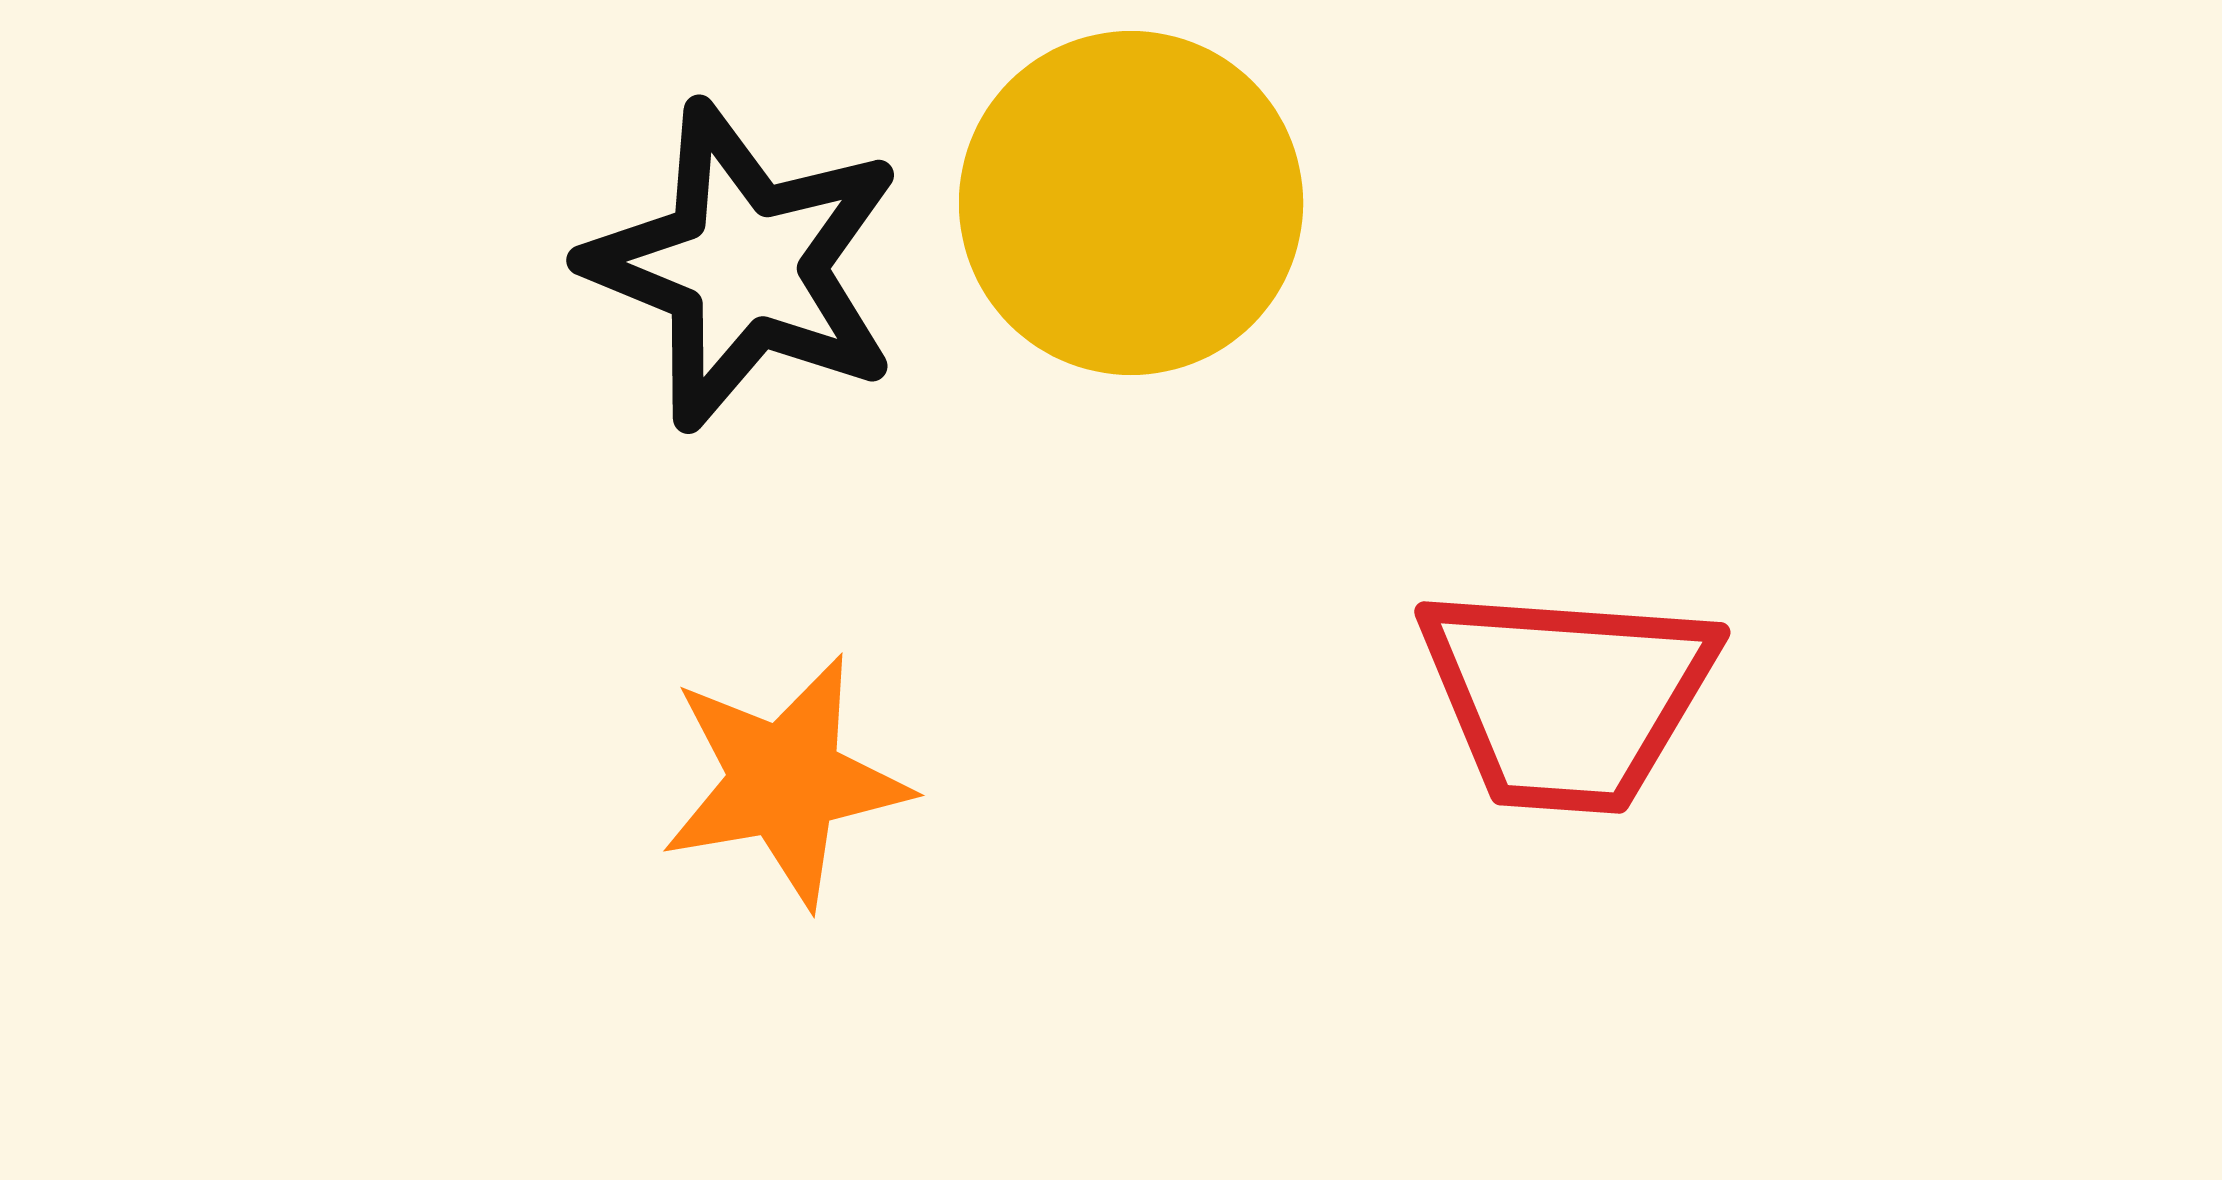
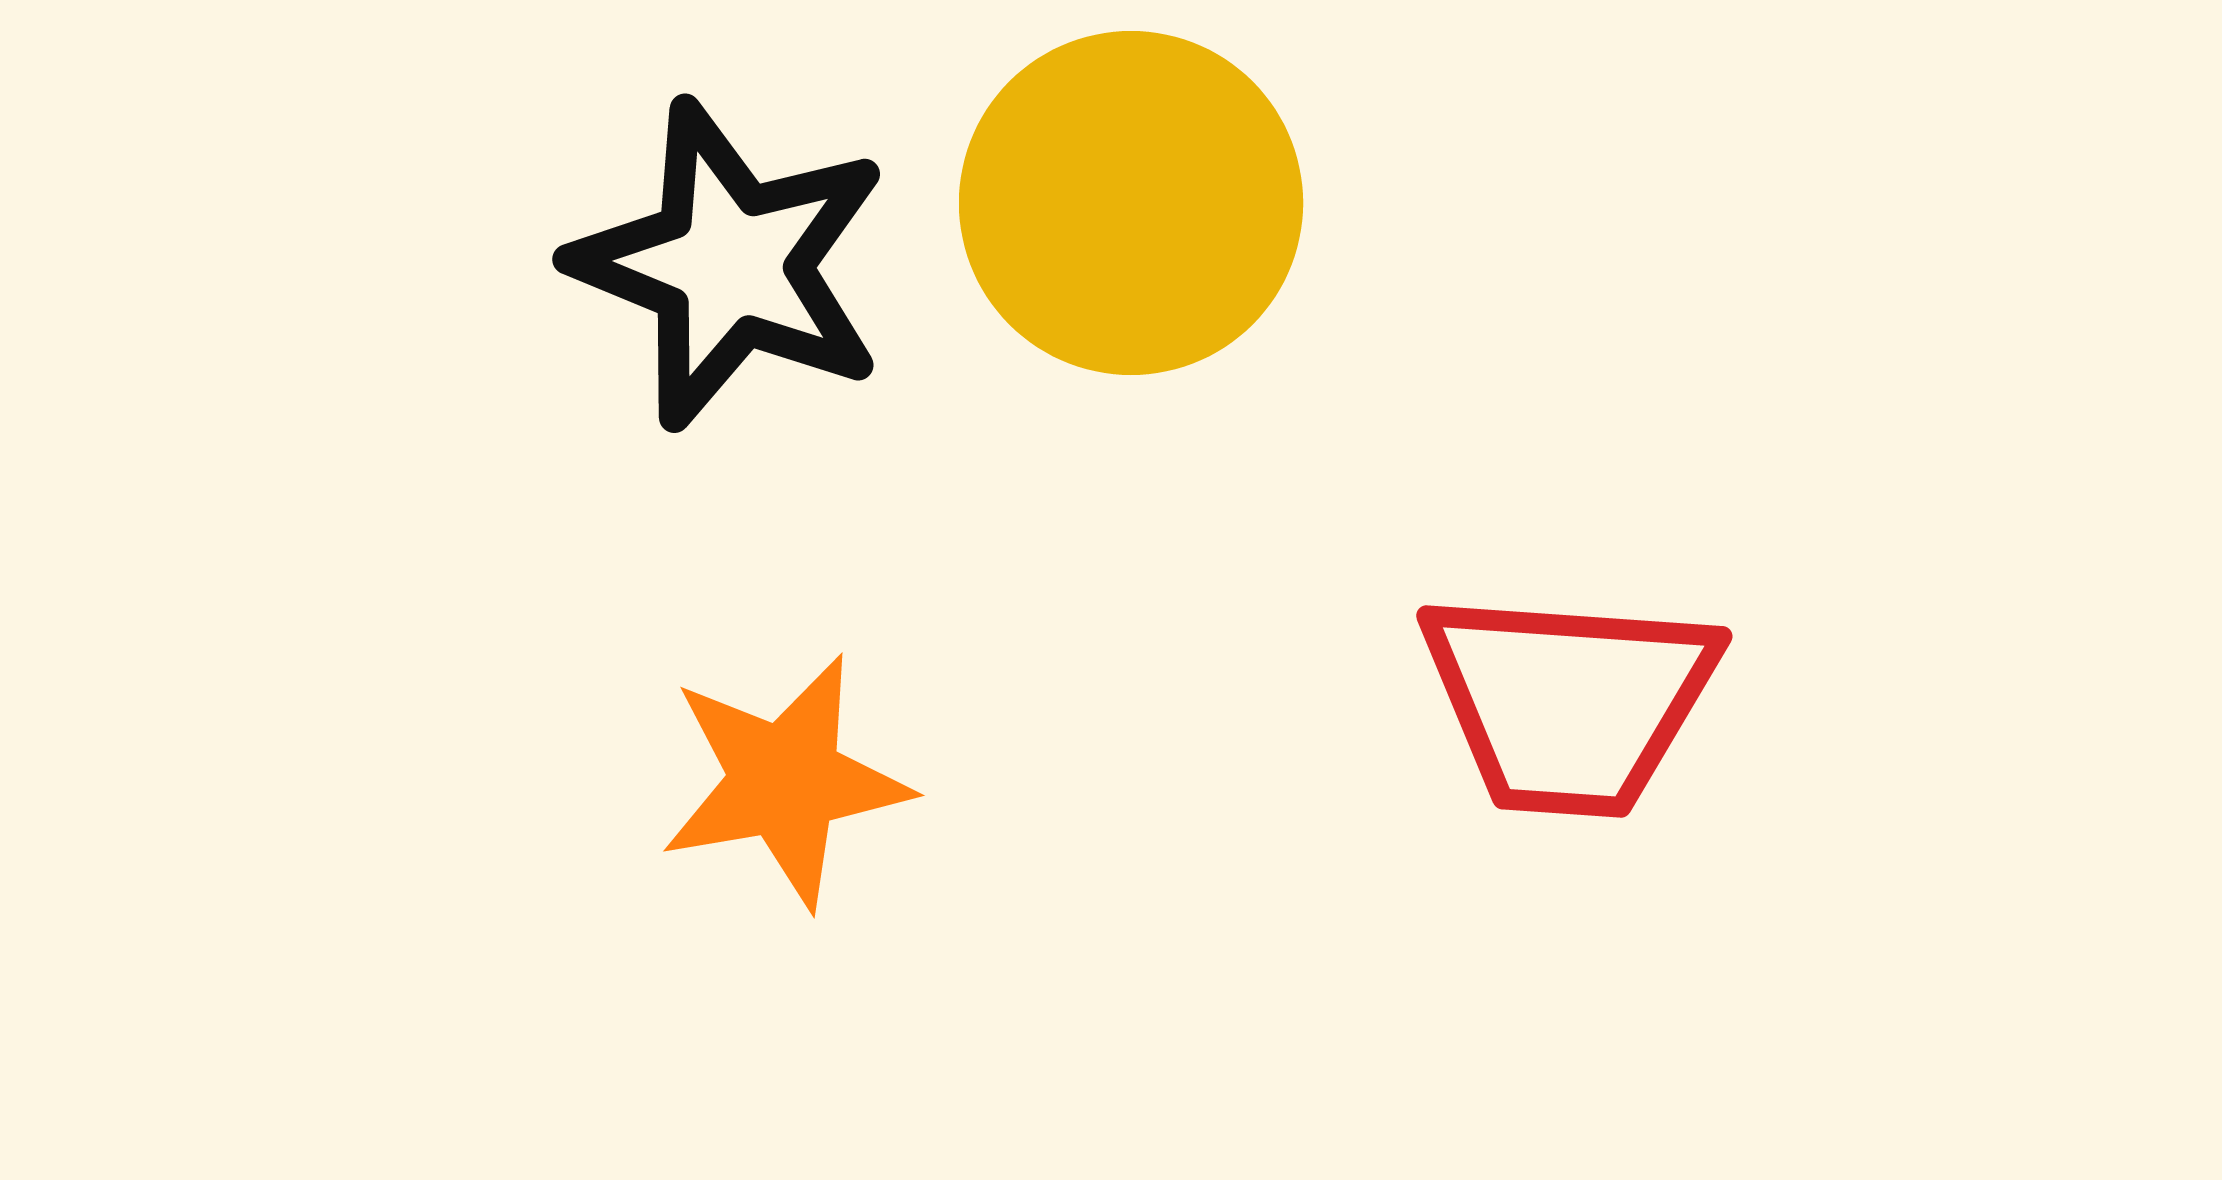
black star: moved 14 px left, 1 px up
red trapezoid: moved 2 px right, 4 px down
